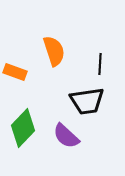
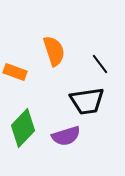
black line: rotated 40 degrees counterclockwise
purple semicircle: rotated 60 degrees counterclockwise
